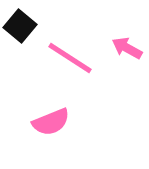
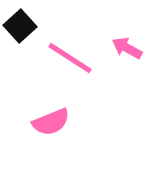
black square: rotated 8 degrees clockwise
